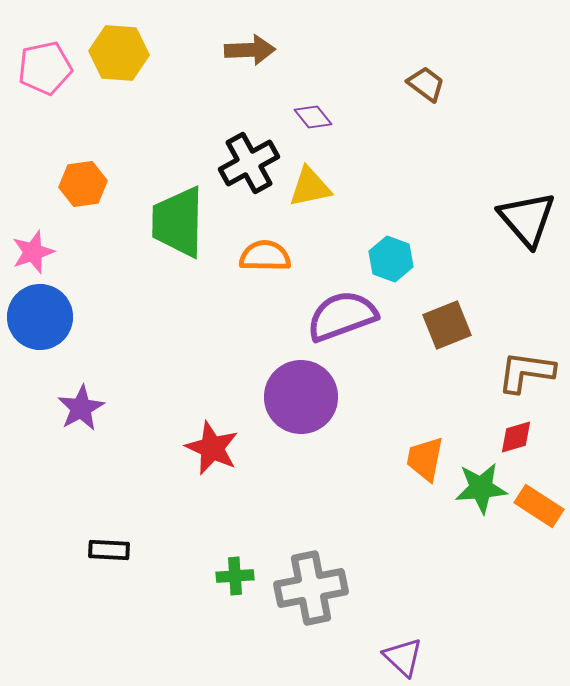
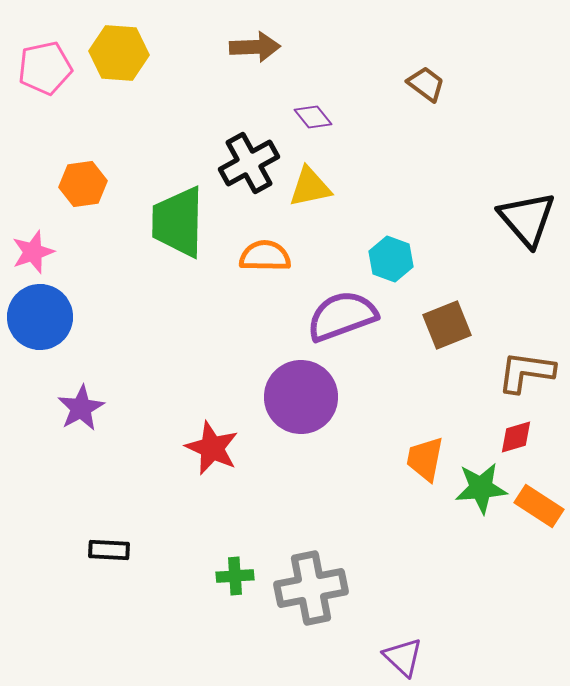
brown arrow: moved 5 px right, 3 px up
